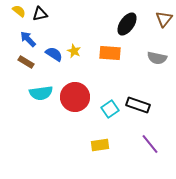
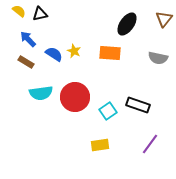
gray semicircle: moved 1 px right
cyan square: moved 2 px left, 2 px down
purple line: rotated 75 degrees clockwise
